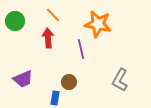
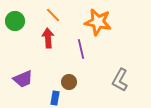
orange star: moved 2 px up
